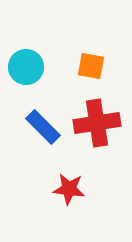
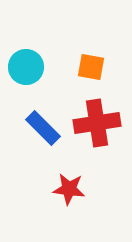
orange square: moved 1 px down
blue rectangle: moved 1 px down
